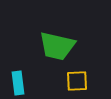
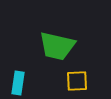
cyan rectangle: rotated 15 degrees clockwise
